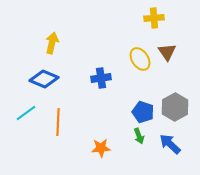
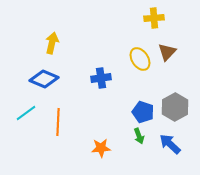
brown triangle: rotated 18 degrees clockwise
